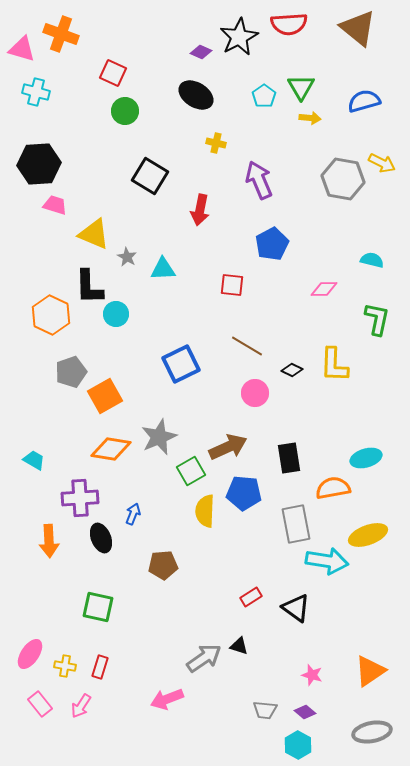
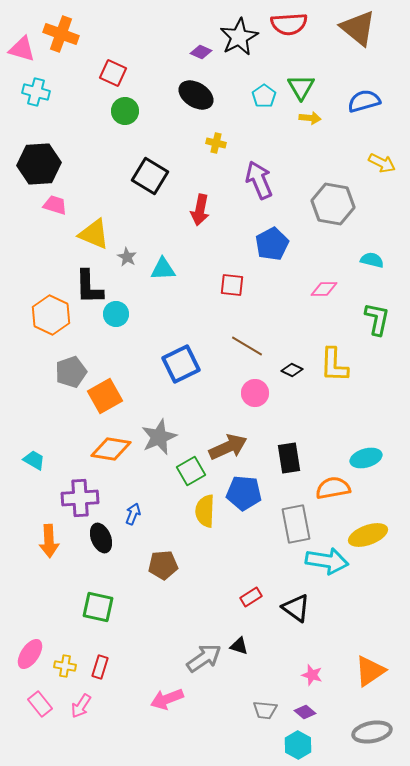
gray hexagon at (343, 179): moved 10 px left, 25 px down
